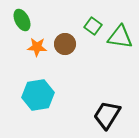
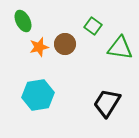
green ellipse: moved 1 px right, 1 px down
green triangle: moved 11 px down
orange star: moved 2 px right; rotated 18 degrees counterclockwise
black trapezoid: moved 12 px up
